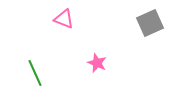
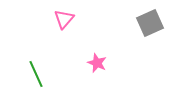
pink triangle: rotated 50 degrees clockwise
green line: moved 1 px right, 1 px down
